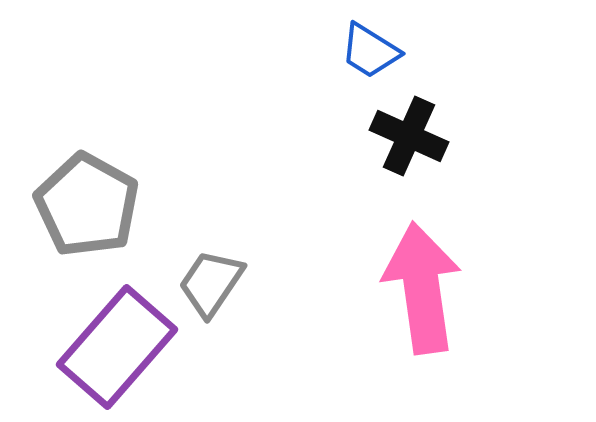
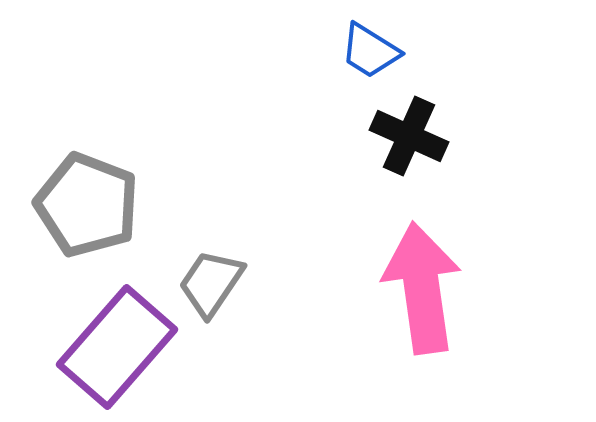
gray pentagon: rotated 8 degrees counterclockwise
